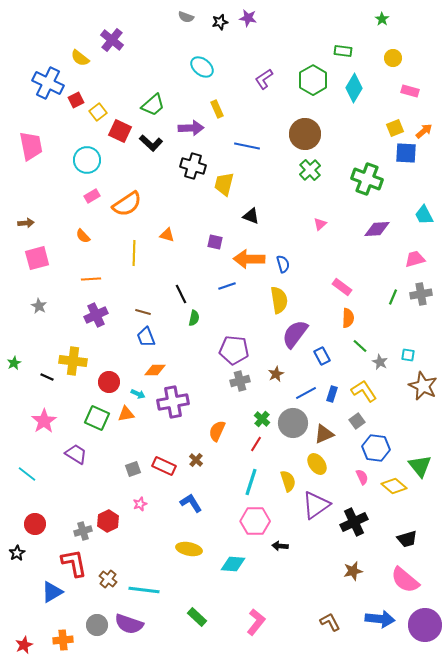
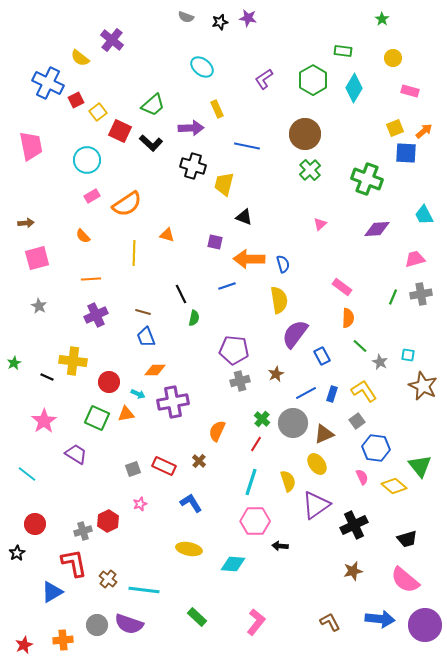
black triangle at (251, 216): moved 7 px left, 1 px down
brown cross at (196, 460): moved 3 px right, 1 px down
black cross at (354, 522): moved 3 px down
